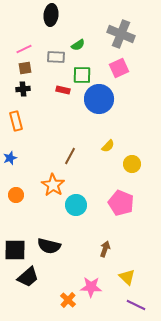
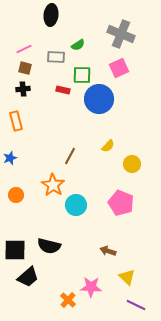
brown square: rotated 24 degrees clockwise
brown arrow: moved 3 px right, 2 px down; rotated 91 degrees counterclockwise
